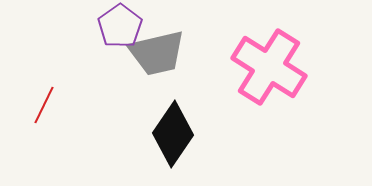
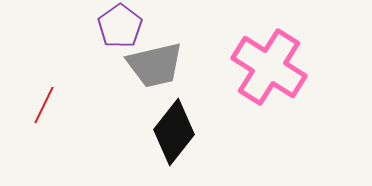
gray trapezoid: moved 2 px left, 12 px down
black diamond: moved 1 px right, 2 px up; rotated 4 degrees clockwise
